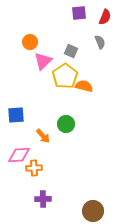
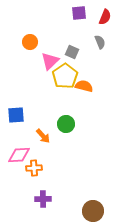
gray square: moved 1 px right, 1 px down
pink triangle: moved 7 px right
